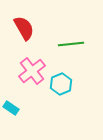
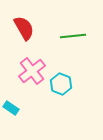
green line: moved 2 px right, 8 px up
cyan hexagon: rotated 15 degrees counterclockwise
